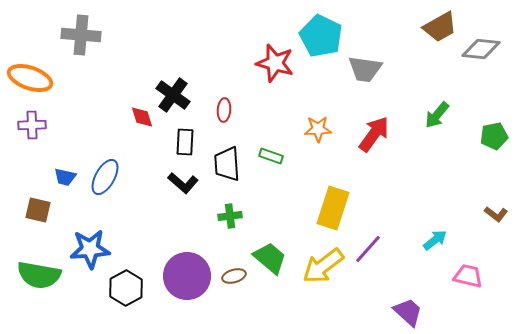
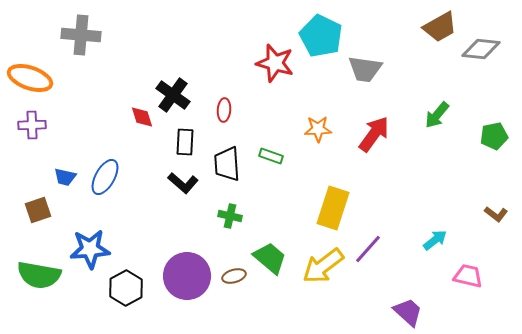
brown square: rotated 32 degrees counterclockwise
green cross: rotated 20 degrees clockwise
